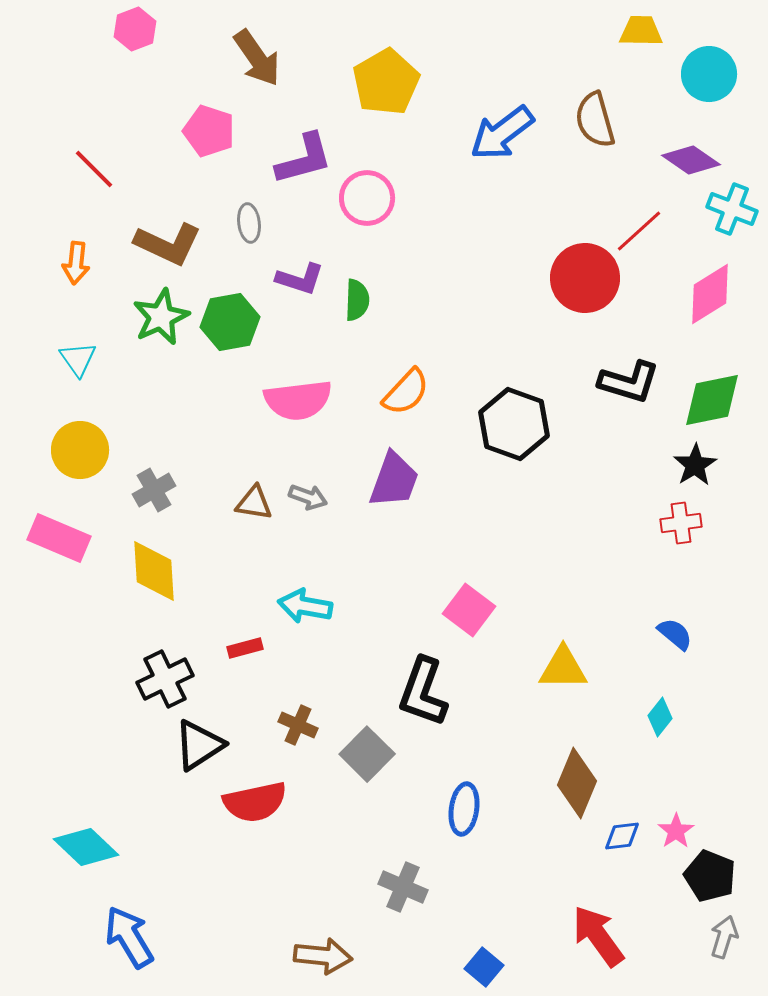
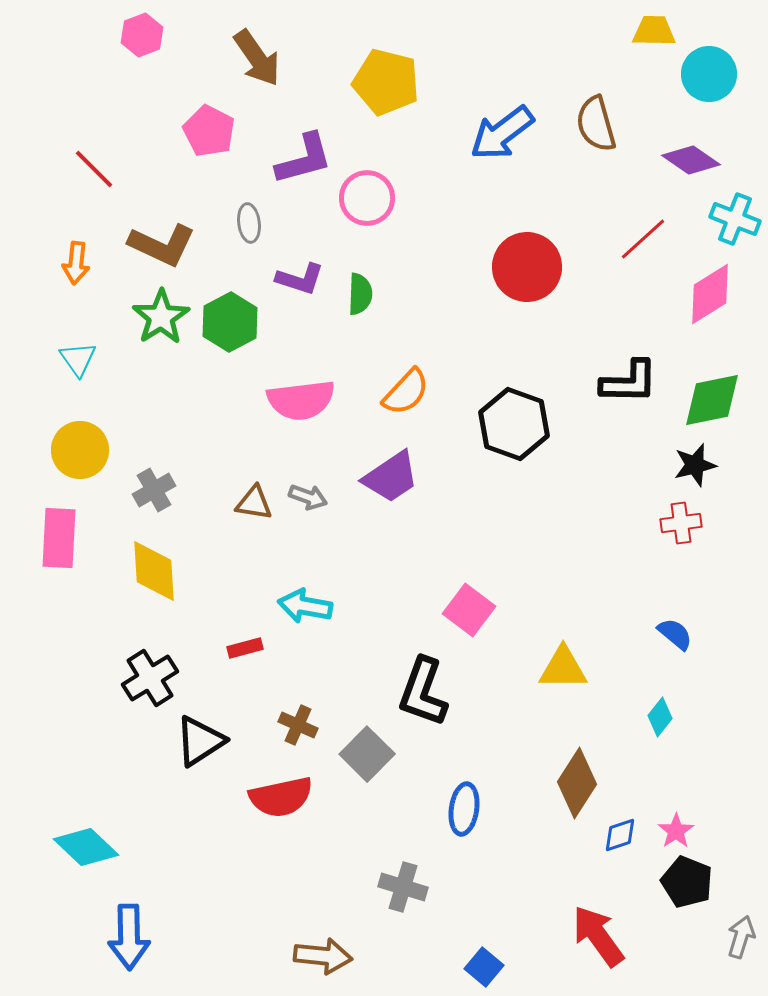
pink hexagon at (135, 29): moved 7 px right, 6 px down
yellow trapezoid at (641, 31): moved 13 px right
yellow pentagon at (386, 82): rotated 28 degrees counterclockwise
brown semicircle at (595, 120): moved 1 px right, 4 px down
pink pentagon at (209, 131): rotated 9 degrees clockwise
cyan cross at (732, 209): moved 3 px right, 10 px down
red line at (639, 231): moved 4 px right, 8 px down
brown L-shape at (168, 244): moved 6 px left, 1 px down
red circle at (585, 278): moved 58 px left, 11 px up
green semicircle at (357, 300): moved 3 px right, 6 px up
green star at (161, 317): rotated 8 degrees counterclockwise
green hexagon at (230, 322): rotated 18 degrees counterclockwise
black L-shape at (629, 382): rotated 16 degrees counterclockwise
pink semicircle at (298, 400): moved 3 px right
black star at (695, 465): rotated 18 degrees clockwise
purple trapezoid at (394, 480): moved 3 px left, 3 px up; rotated 36 degrees clockwise
pink rectangle at (59, 538): rotated 70 degrees clockwise
black cross at (165, 679): moved 15 px left, 1 px up; rotated 6 degrees counterclockwise
black triangle at (199, 745): moved 1 px right, 4 px up
brown diamond at (577, 783): rotated 10 degrees clockwise
red semicircle at (255, 802): moved 26 px right, 5 px up
blue diamond at (622, 836): moved 2 px left, 1 px up; rotated 12 degrees counterclockwise
black pentagon at (710, 876): moved 23 px left, 6 px down
gray cross at (403, 887): rotated 6 degrees counterclockwise
blue arrow at (129, 937): rotated 150 degrees counterclockwise
gray arrow at (724, 937): moved 17 px right
